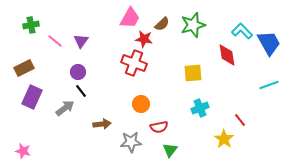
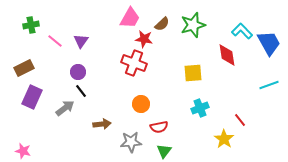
green triangle: moved 6 px left, 1 px down
